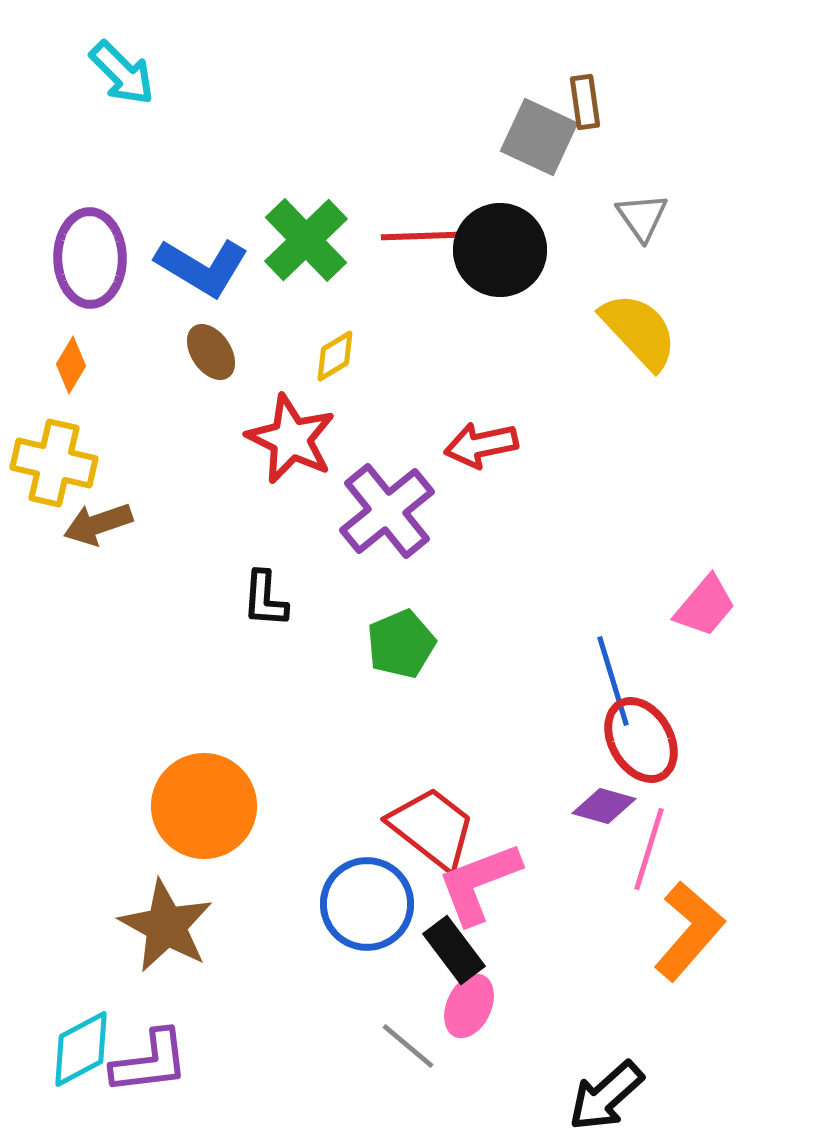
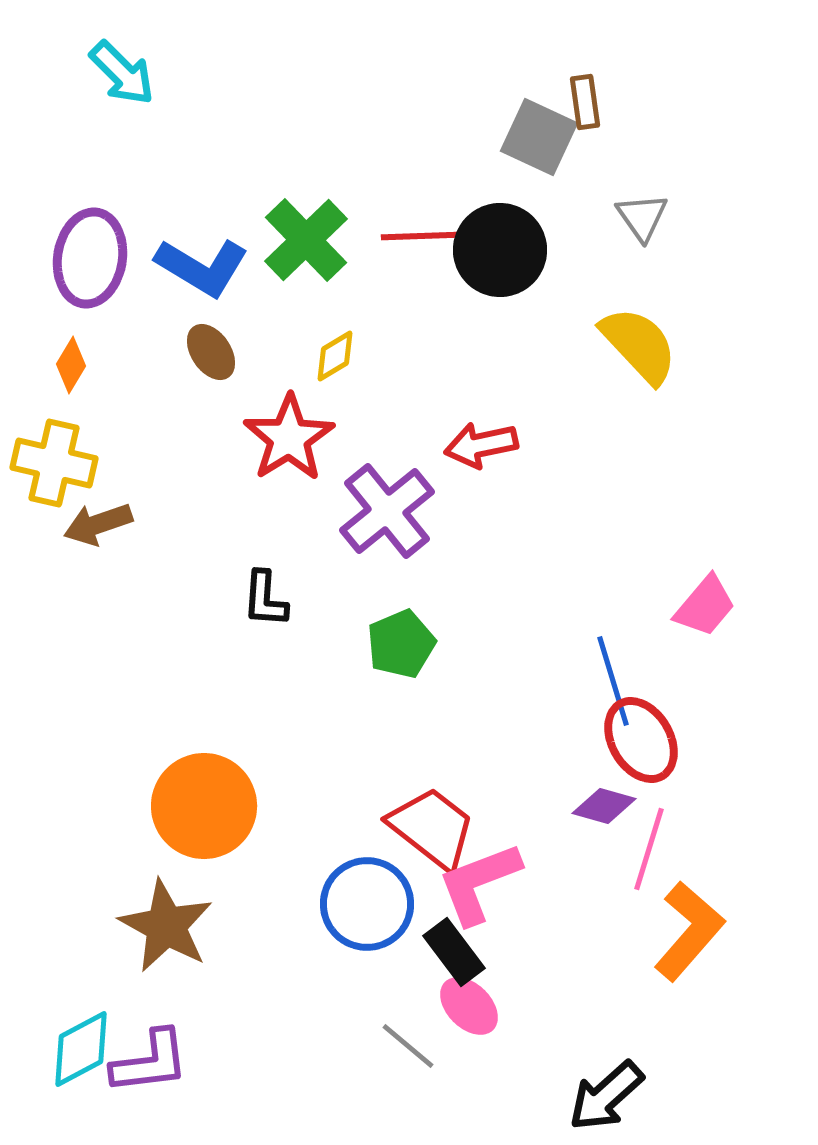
purple ellipse: rotated 10 degrees clockwise
yellow semicircle: moved 14 px down
red star: moved 2 px left, 1 px up; rotated 14 degrees clockwise
black rectangle: moved 2 px down
pink ellipse: rotated 70 degrees counterclockwise
